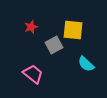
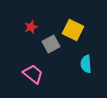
yellow square: rotated 20 degrees clockwise
gray square: moved 3 px left, 1 px up
cyan semicircle: rotated 42 degrees clockwise
